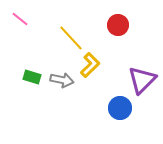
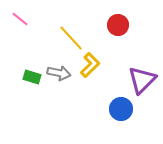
gray arrow: moved 3 px left, 7 px up
blue circle: moved 1 px right, 1 px down
